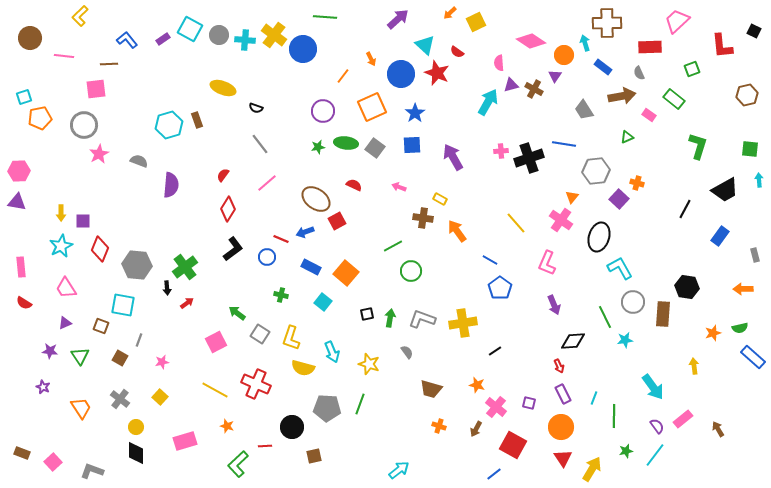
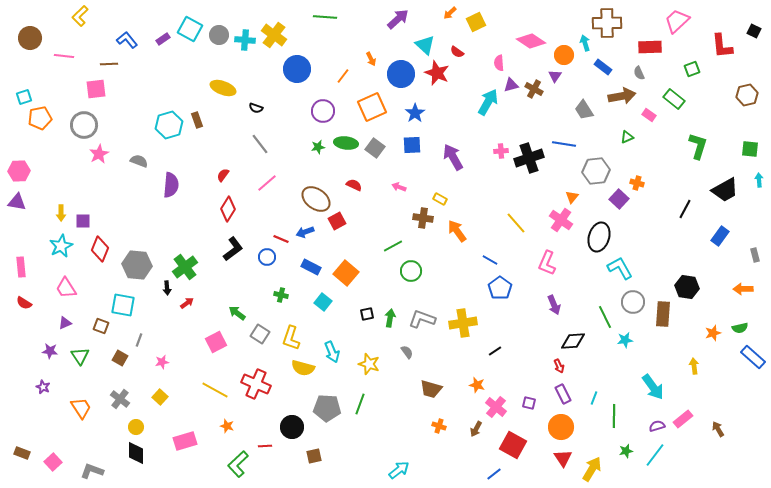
blue circle at (303, 49): moved 6 px left, 20 px down
purple semicircle at (657, 426): rotated 70 degrees counterclockwise
